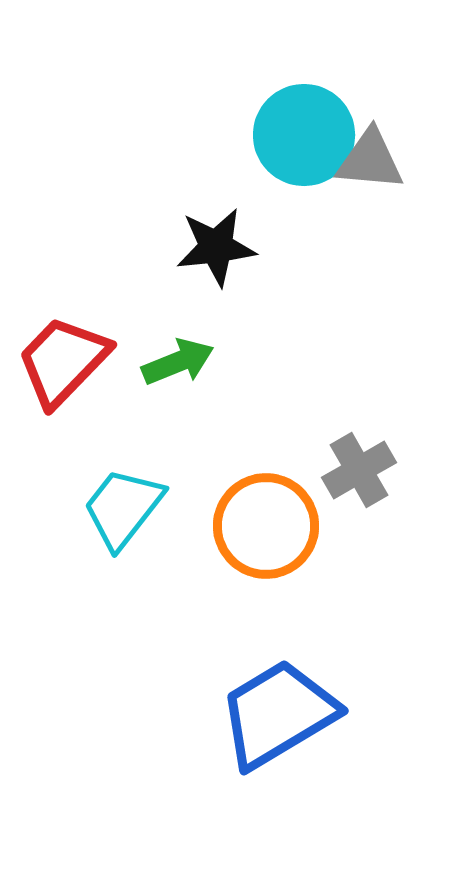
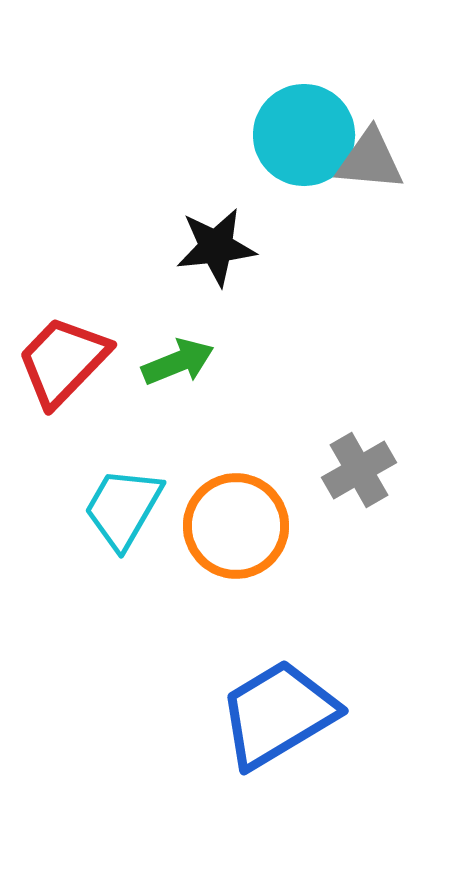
cyan trapezoid: rotated 8 degrees counterclockwise
orange circle: moved 30 px left
